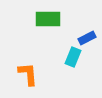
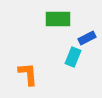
green rectangle: moved 10 px right
